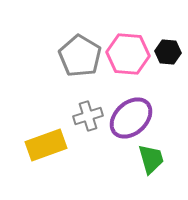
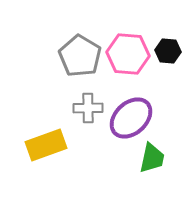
black hexagon: moved 1 px up
gray cross: moved 8 px up; rotated 16 degrees clockwise
green trapezoid: moved 1 px right, 1 px up; rotated 28 degrees clockwise
